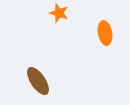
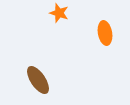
brown ellipse: moved 1 px up
